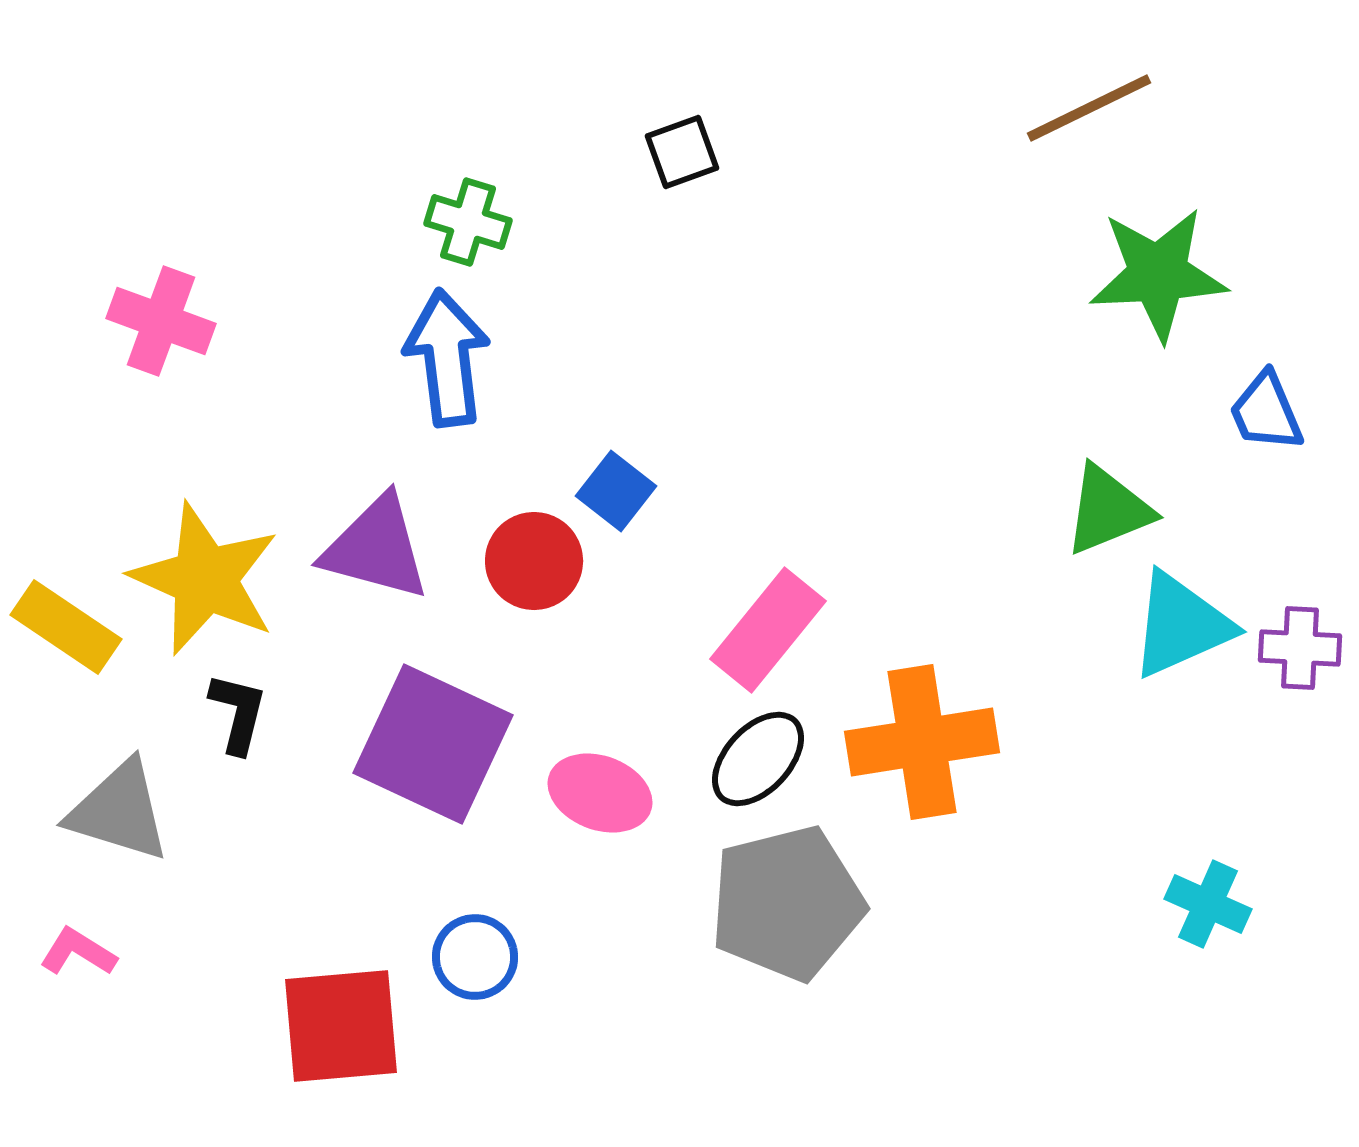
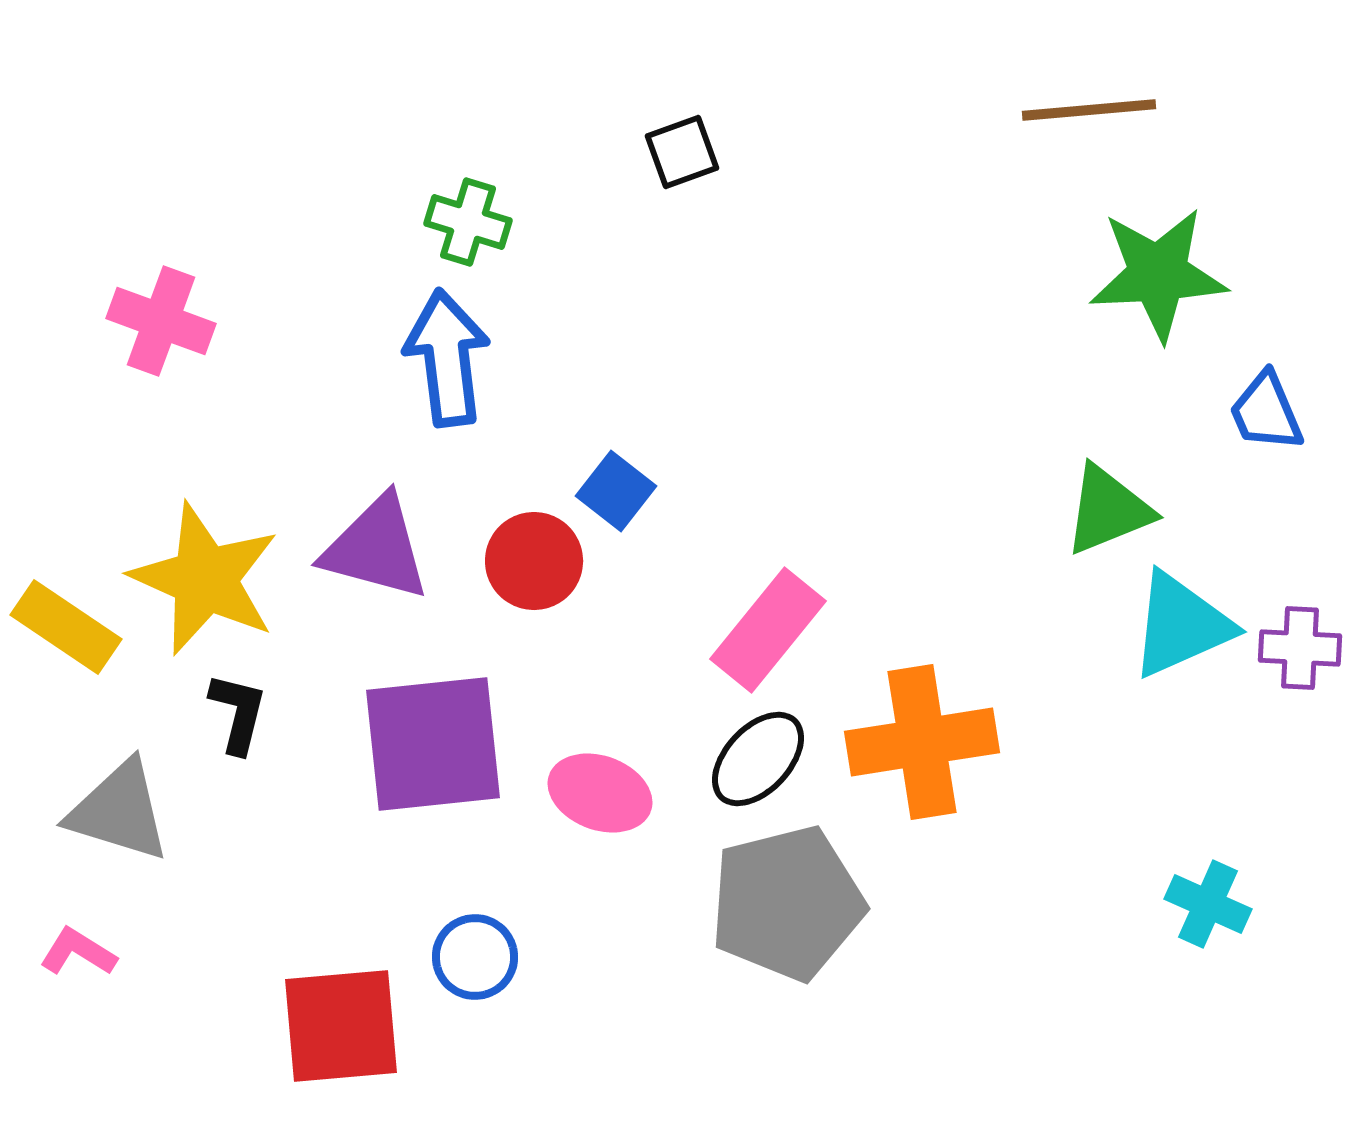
brown line: moved 2 px down; rotated 21 degrees clockwise
purple square: rotated 31 degrees counterclockwise
